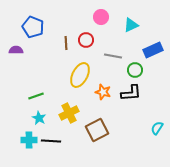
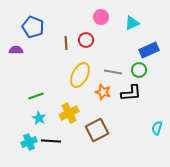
cyan triangle: moved 1 px right, 2 px up
blue rectangle: moved 4 px left
gray line: moved 16 px down
green circle: moved 4 px right
cyan semicircle: rotated 16 degrees counterclockwise
cyan cross: moved 2 px down; rotated 21 degrees counterclockwise
